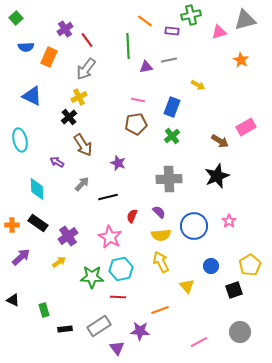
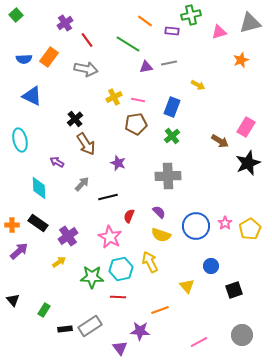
green square at (16, 18): moved 3 px up
gray triangle at (245, 20): moved 5 px right, 3 px down
purple cross at (65, 29): moved 6 px up
green line at (128, 46): moved 2 px up; rotated 55 degrees counterclockwise
blue semicircle at (26, 47): moved 2 px left, 12 px down
orange rectangle at (49, 57): rotated 12 degrees clockwise
gray line at (169, 60): moved 3 px down
orange star at (241, 60): rotated 21 degrees clockwise
gray arrow at (86, 69): rotated 115 degrees counterclockwise
yellow cross at (79, 97): moved 35 px right
black cross at (69, 117): moved 6 px right, 2 px down
pink rectangle at (246, 127): rotated 30 degrees counterclockwise
brown arrow at (83, 145): moved 3 px right, 1 px up
black star at (217, 176): moved 31 px right, 13 px up
gray cross at (169, 179): moved 1 px left, 3 px up
cyan diamond at (37, 189): moved 2 px right, 1 px up
red semicircle at (132, 216): moved 3 px left
pink star at (229, 221): moved 4 px left, 2 px down
blue circle at (194, 226): moved 2 px right
yellow semicircle at (161, 235): rotated 24 degrees clockwise
purple arrow at (21, 257): moved 2 px left, 6 px up
yellow arrow at (161, 262): moved 11 px left
yellow pentagon at (250, 265): moved 36 px up
black triangle at (13, 300): rotated 24 degrees clockwise
green rectangle at (44, 310): rotated 48 degrees clockwise
gray rectangle at (99, 326): moved 9 px left
gray circle at (240, 332): moved 2 px right, 3 px down
purple triangle at (117, 348): moved 3 px right
